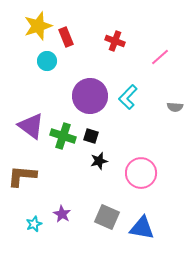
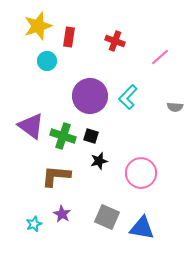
red rectangle: moved 3 px right; rotated 30 degrees clockwise
brown L-shape: moved 34 px right
